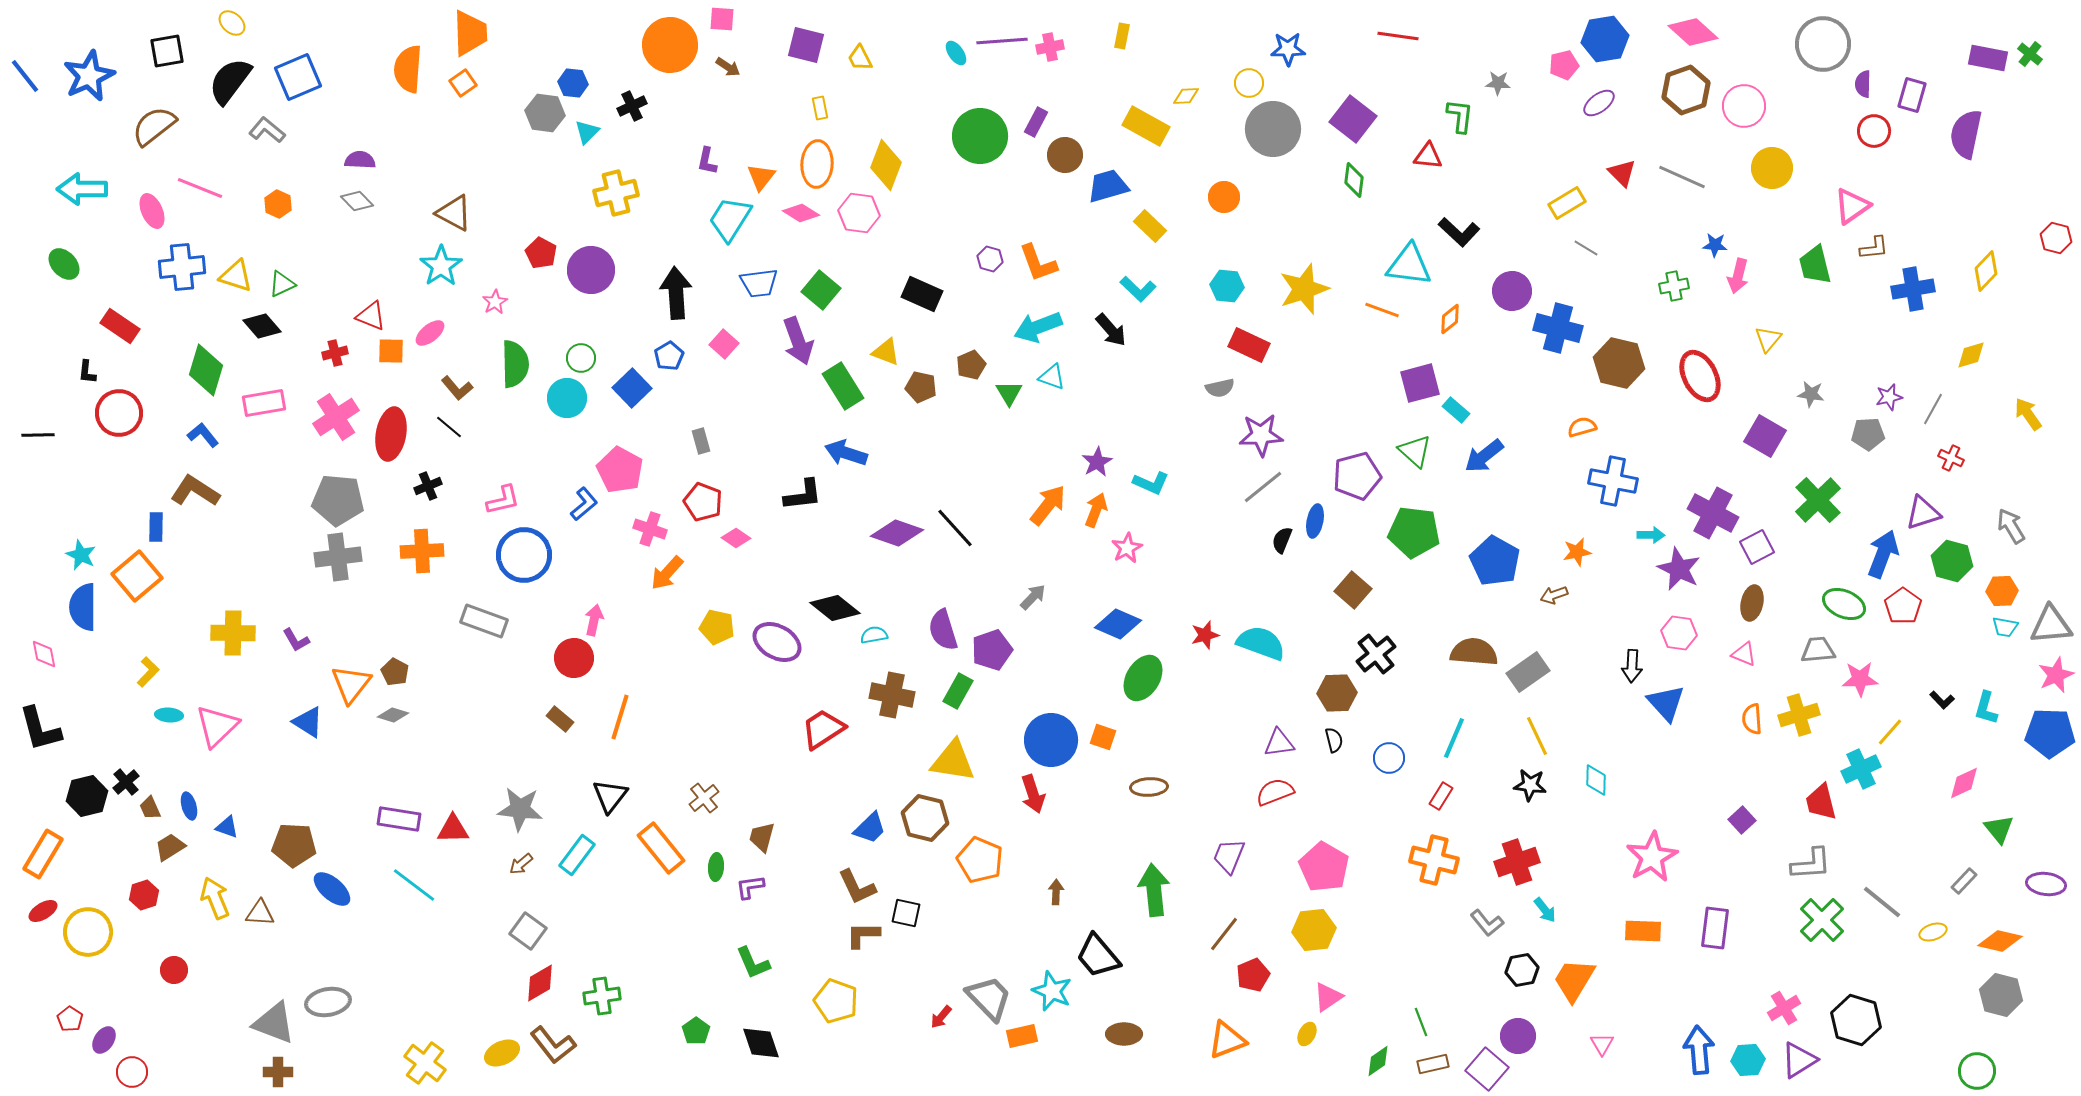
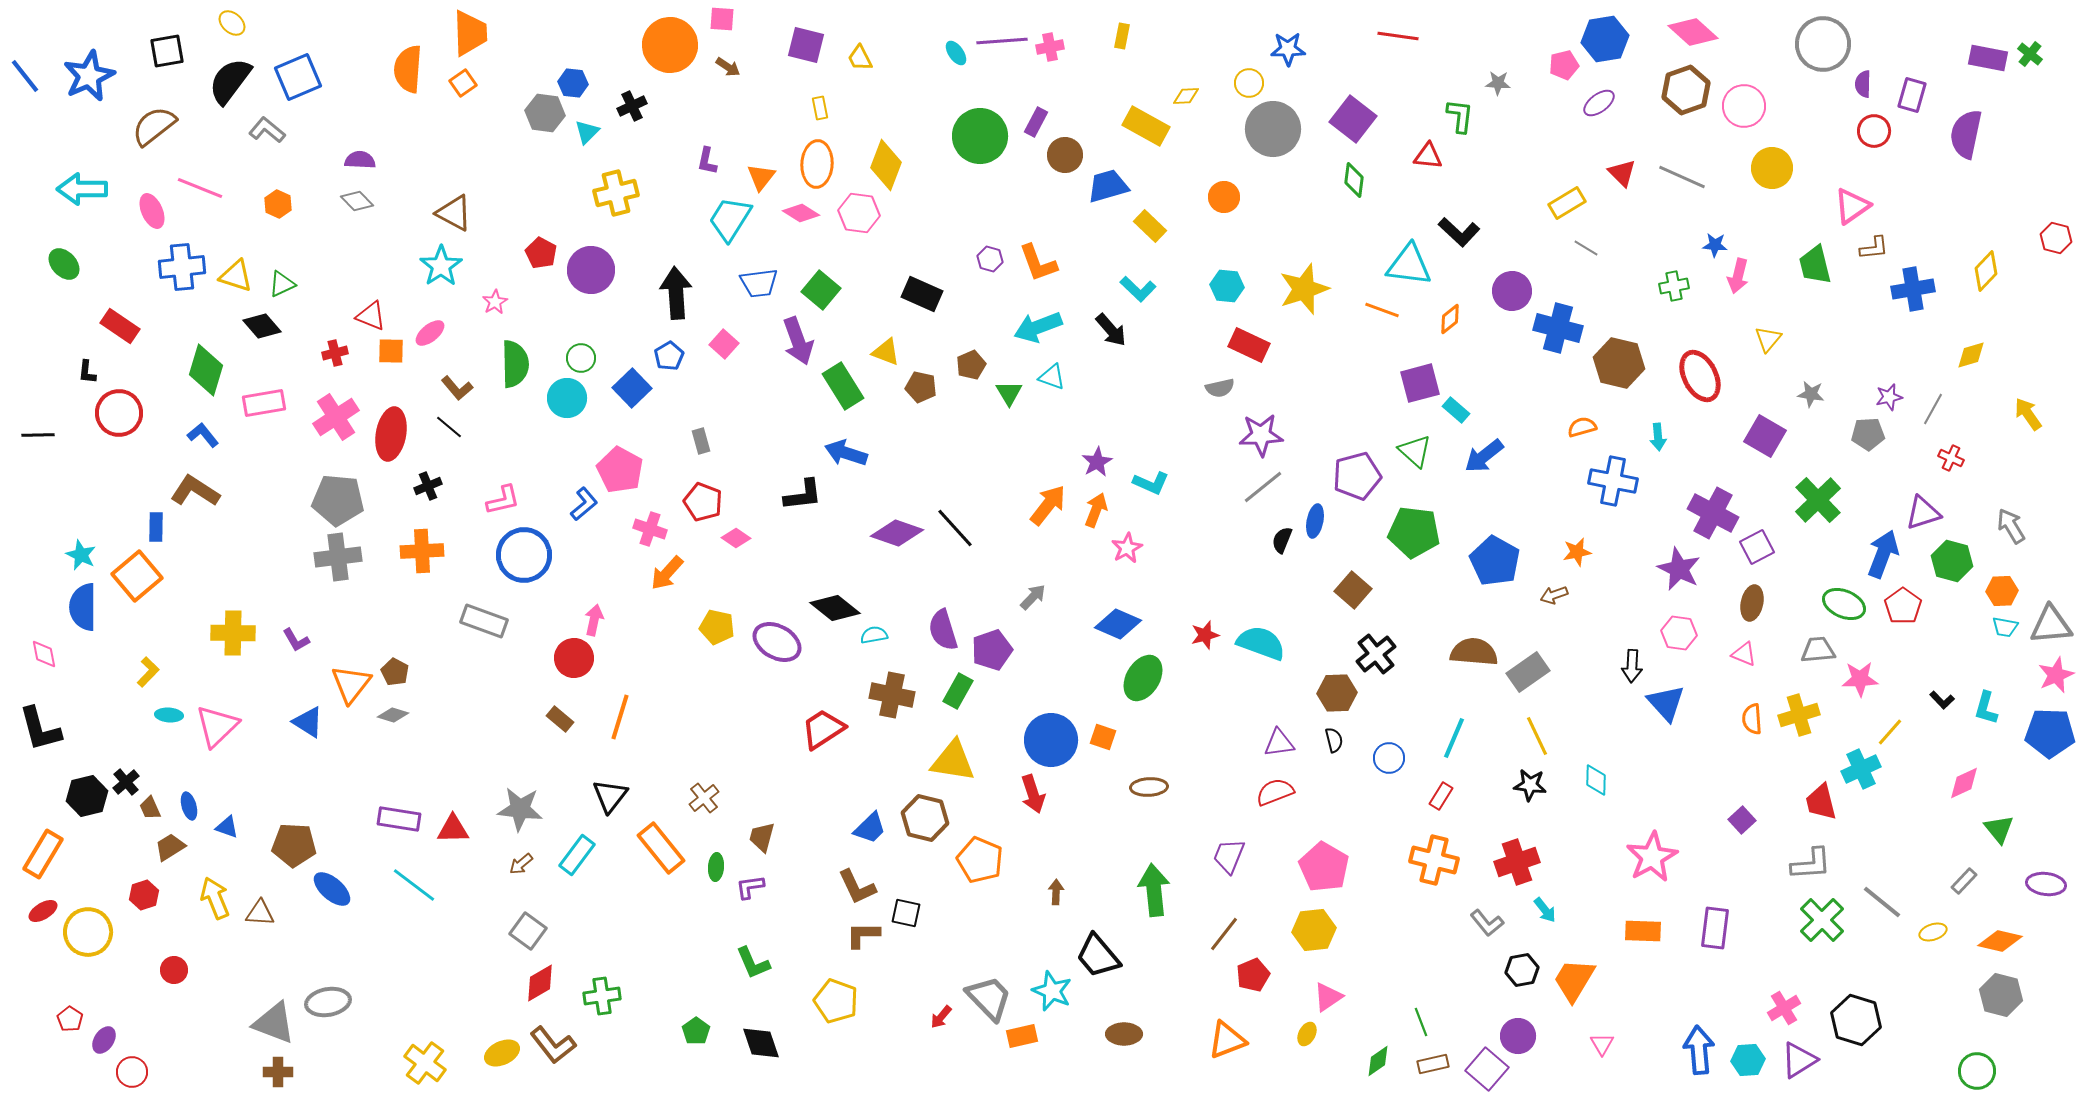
cyan arrow at (1651, 535): moved 7 px right, 98 px up; rotated 84 degrees clockwise
